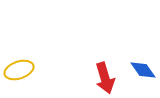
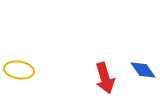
yellow ellipse: rotated 28 degrees clockwise
